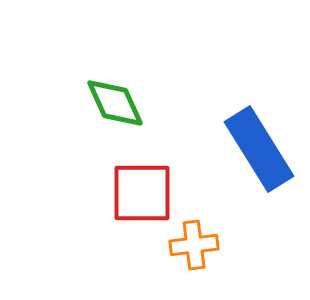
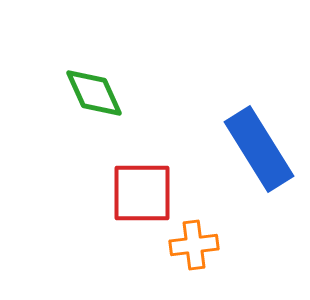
green diamond: moved 21 px left, 10 px up
